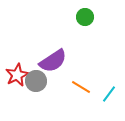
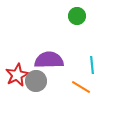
green circle: moved 8 px left, 1 px up
purple semicircle: moved 4 px left, 1 px up; rotated 148 degrees counterclockwise
cyan line: moved 17 px left, 29 px up; rotated 42 degrees counterclockwise
